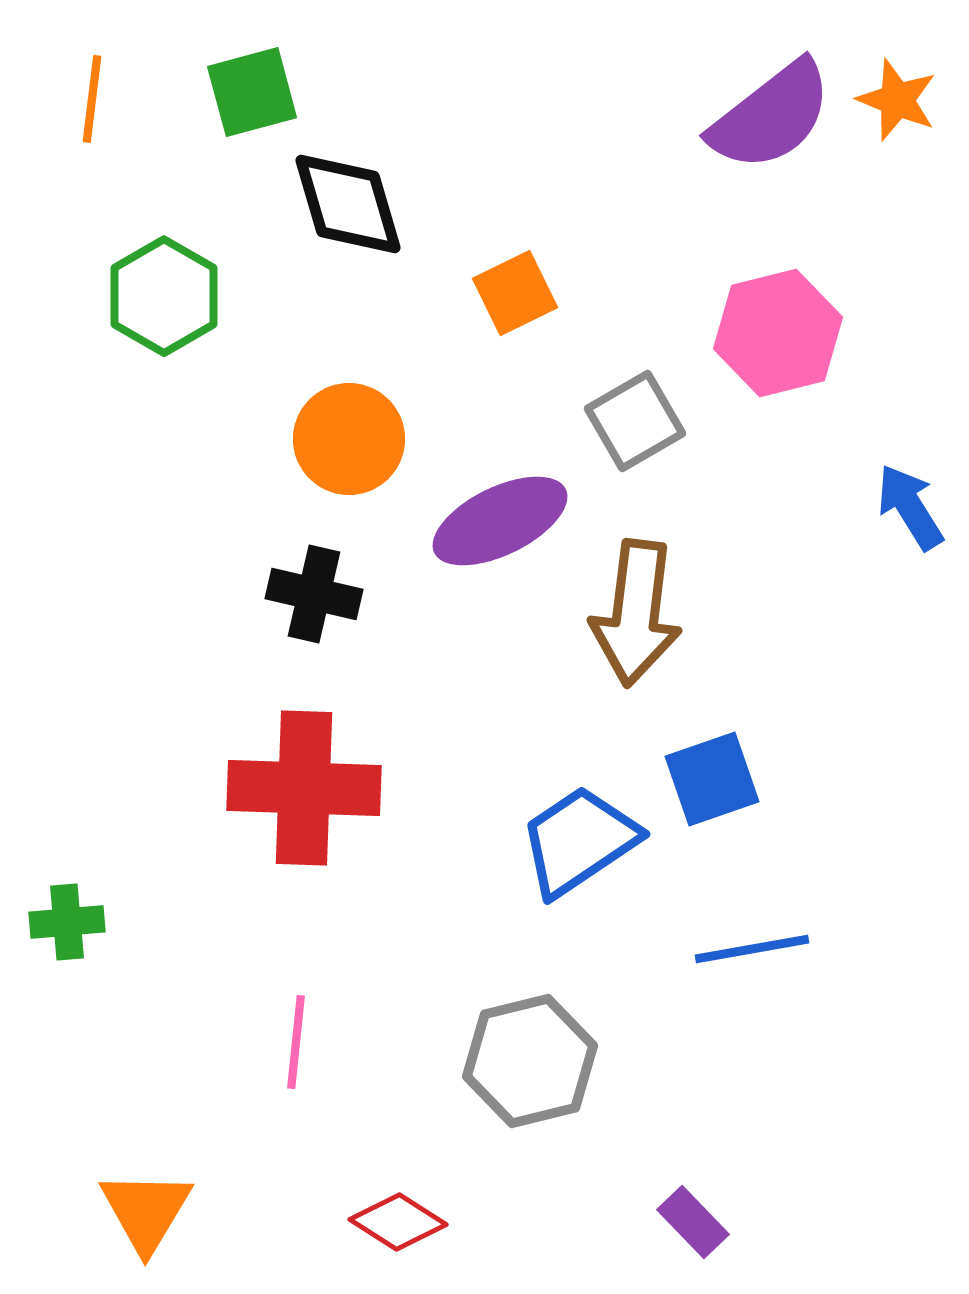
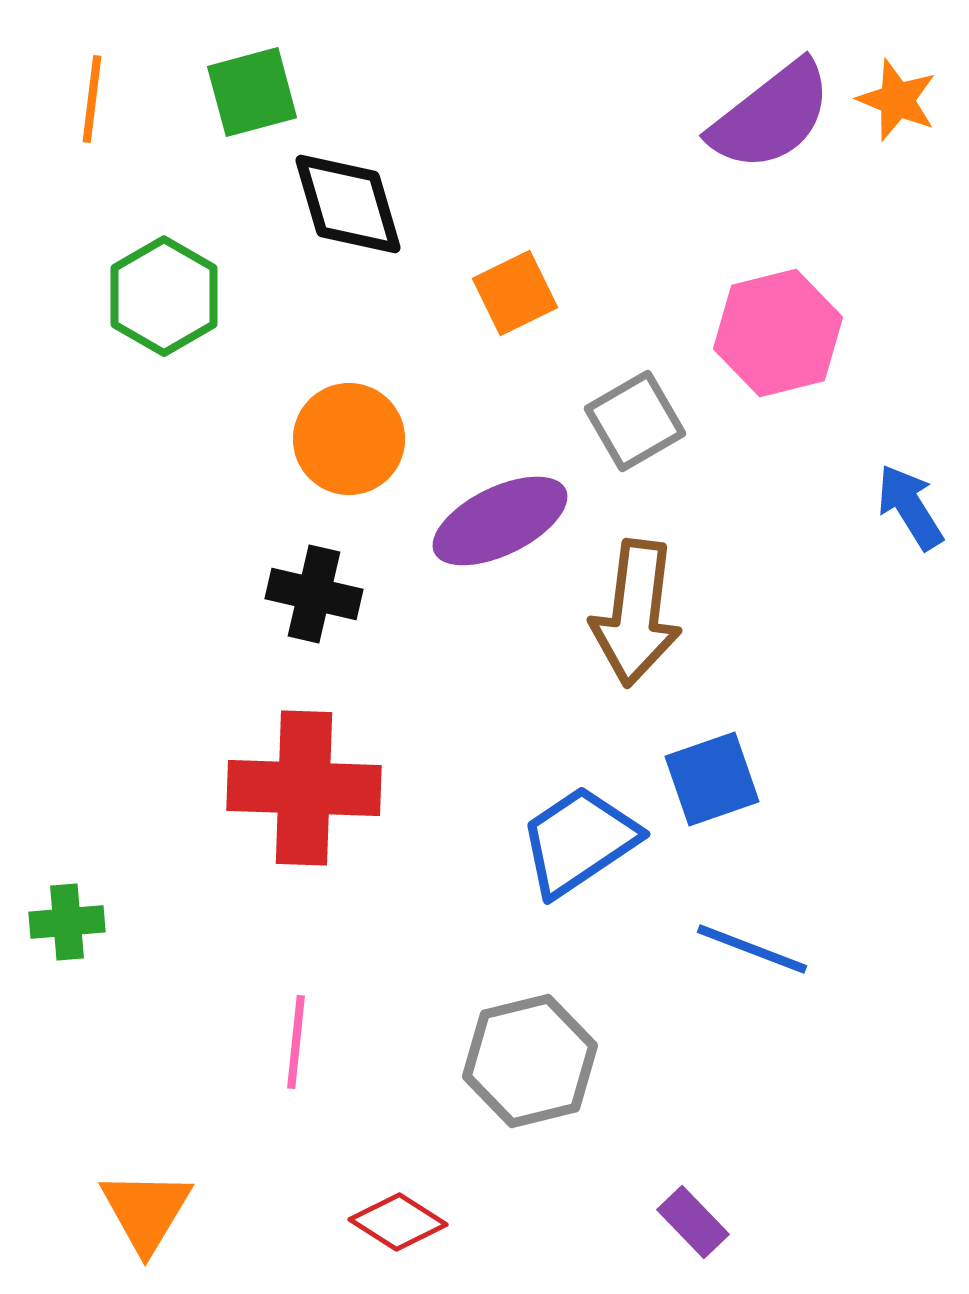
blue line: rotated 31 degrees clockwise
